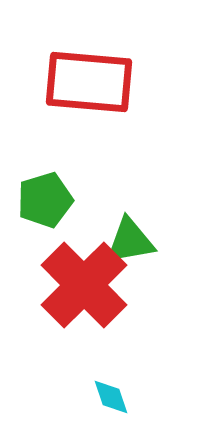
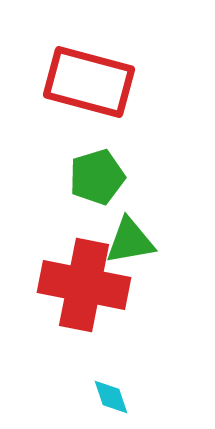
red rectangle: rotated 10 degrees clockwise
green pentagon: moved 52 px right, 23 px up
red cross: rotated 34 degrees counterclockwise
